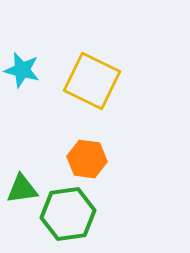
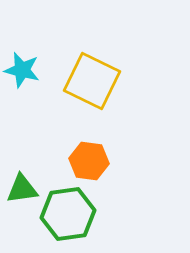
orange hexagon: moved 2 px right, 2 px down
